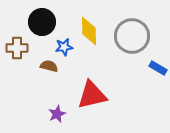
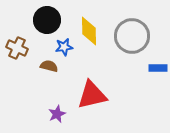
black circle: moved 5 px right, 2 px up
brown cross: rotated 25 degrees clockwise
blue rectangle: rotated 30 degrees counterclockwise
